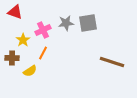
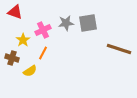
brown cross: rotated 16 degrees clockwise
brown line: moved 7 px right, 13 px up
